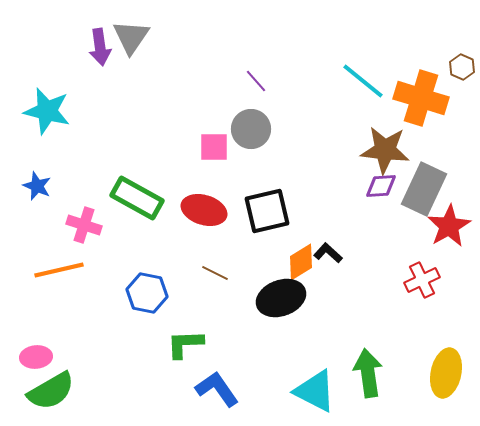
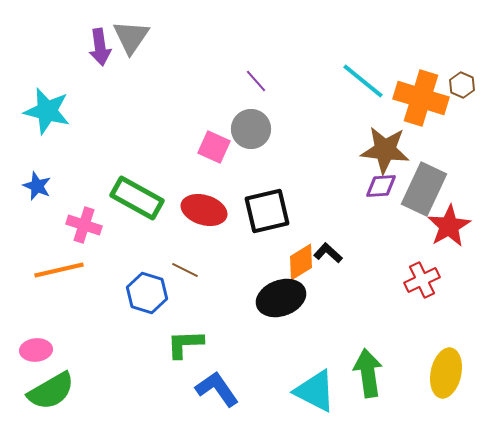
brown hexagon: moved 18 px down
pink square: rotated 24 degrees clockwise
brown line: moved 30 px left, 3 px up
blue hexagon: rotated 6 degrees clockwise
pink ellipse: moved 7 px up
